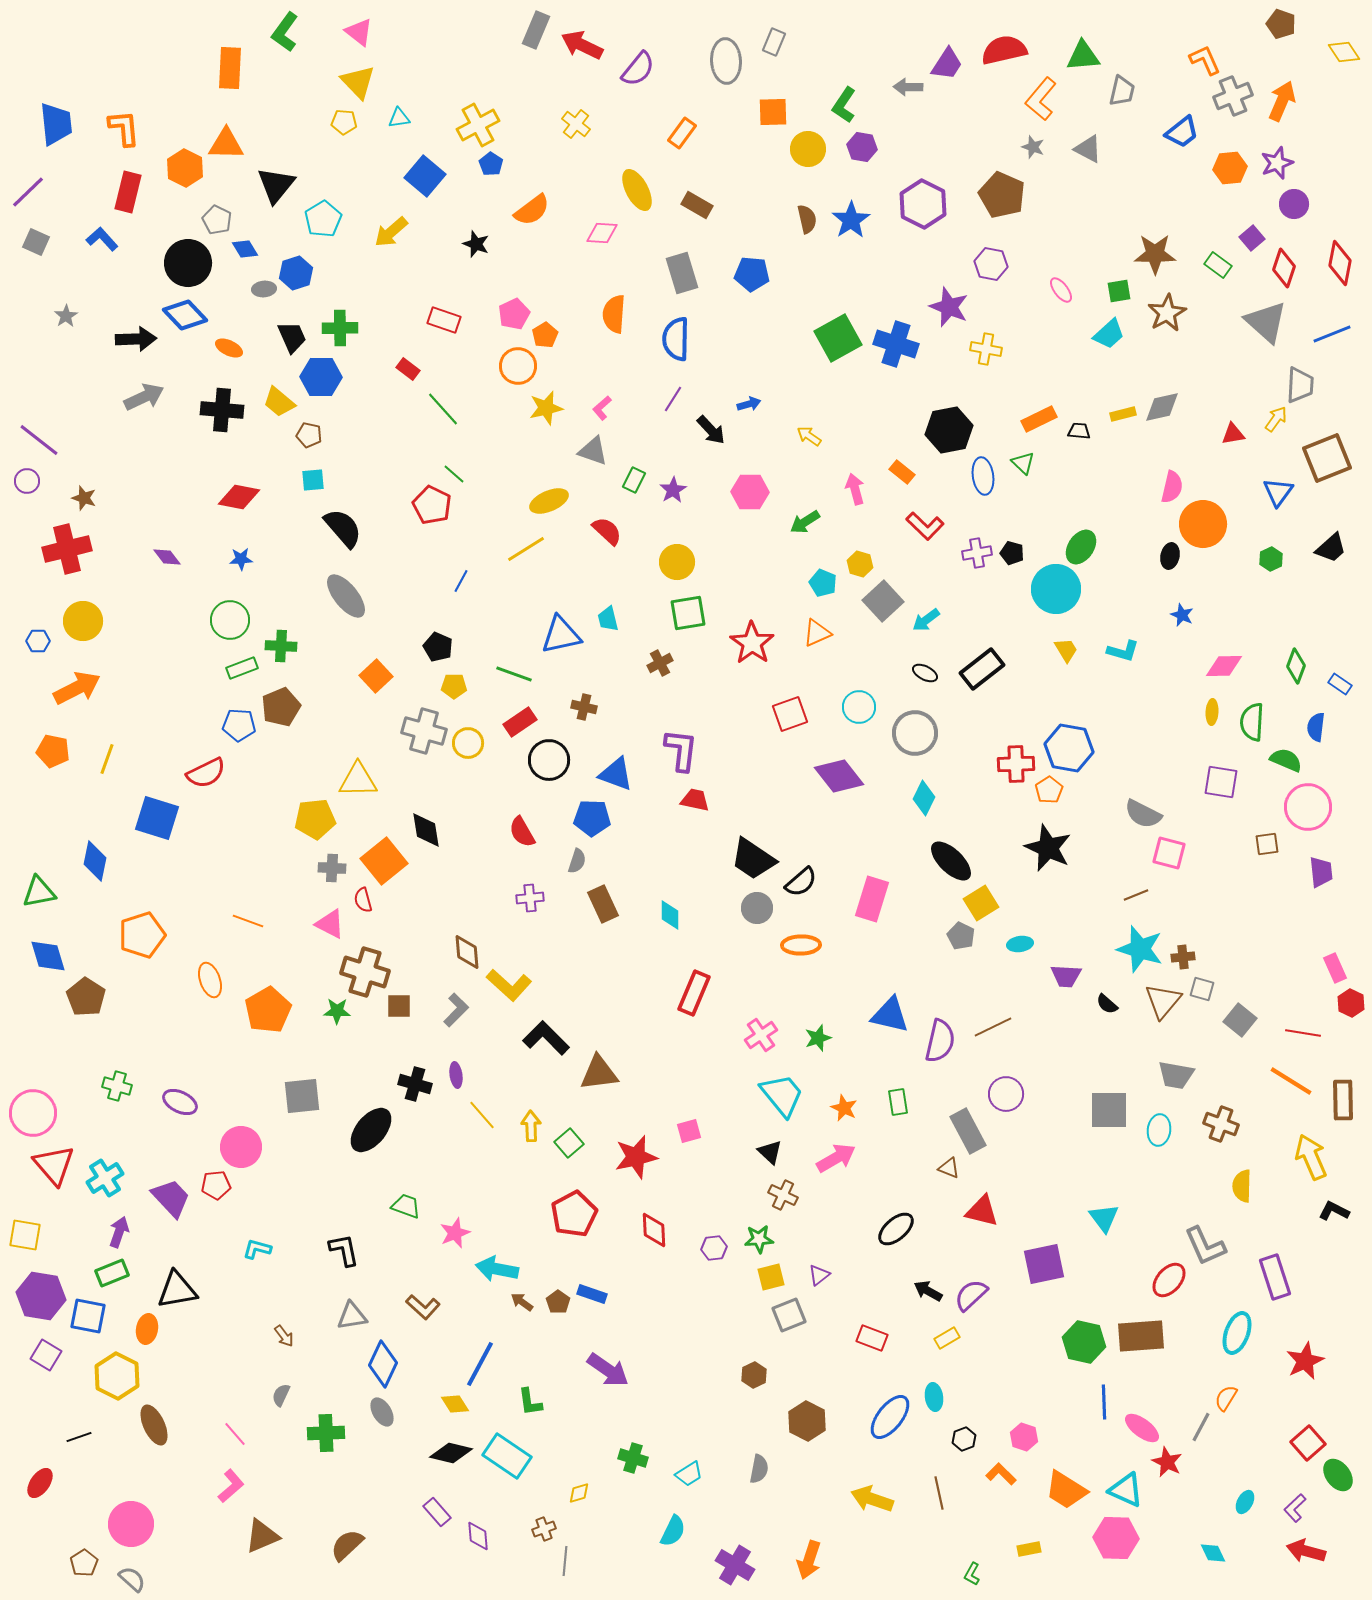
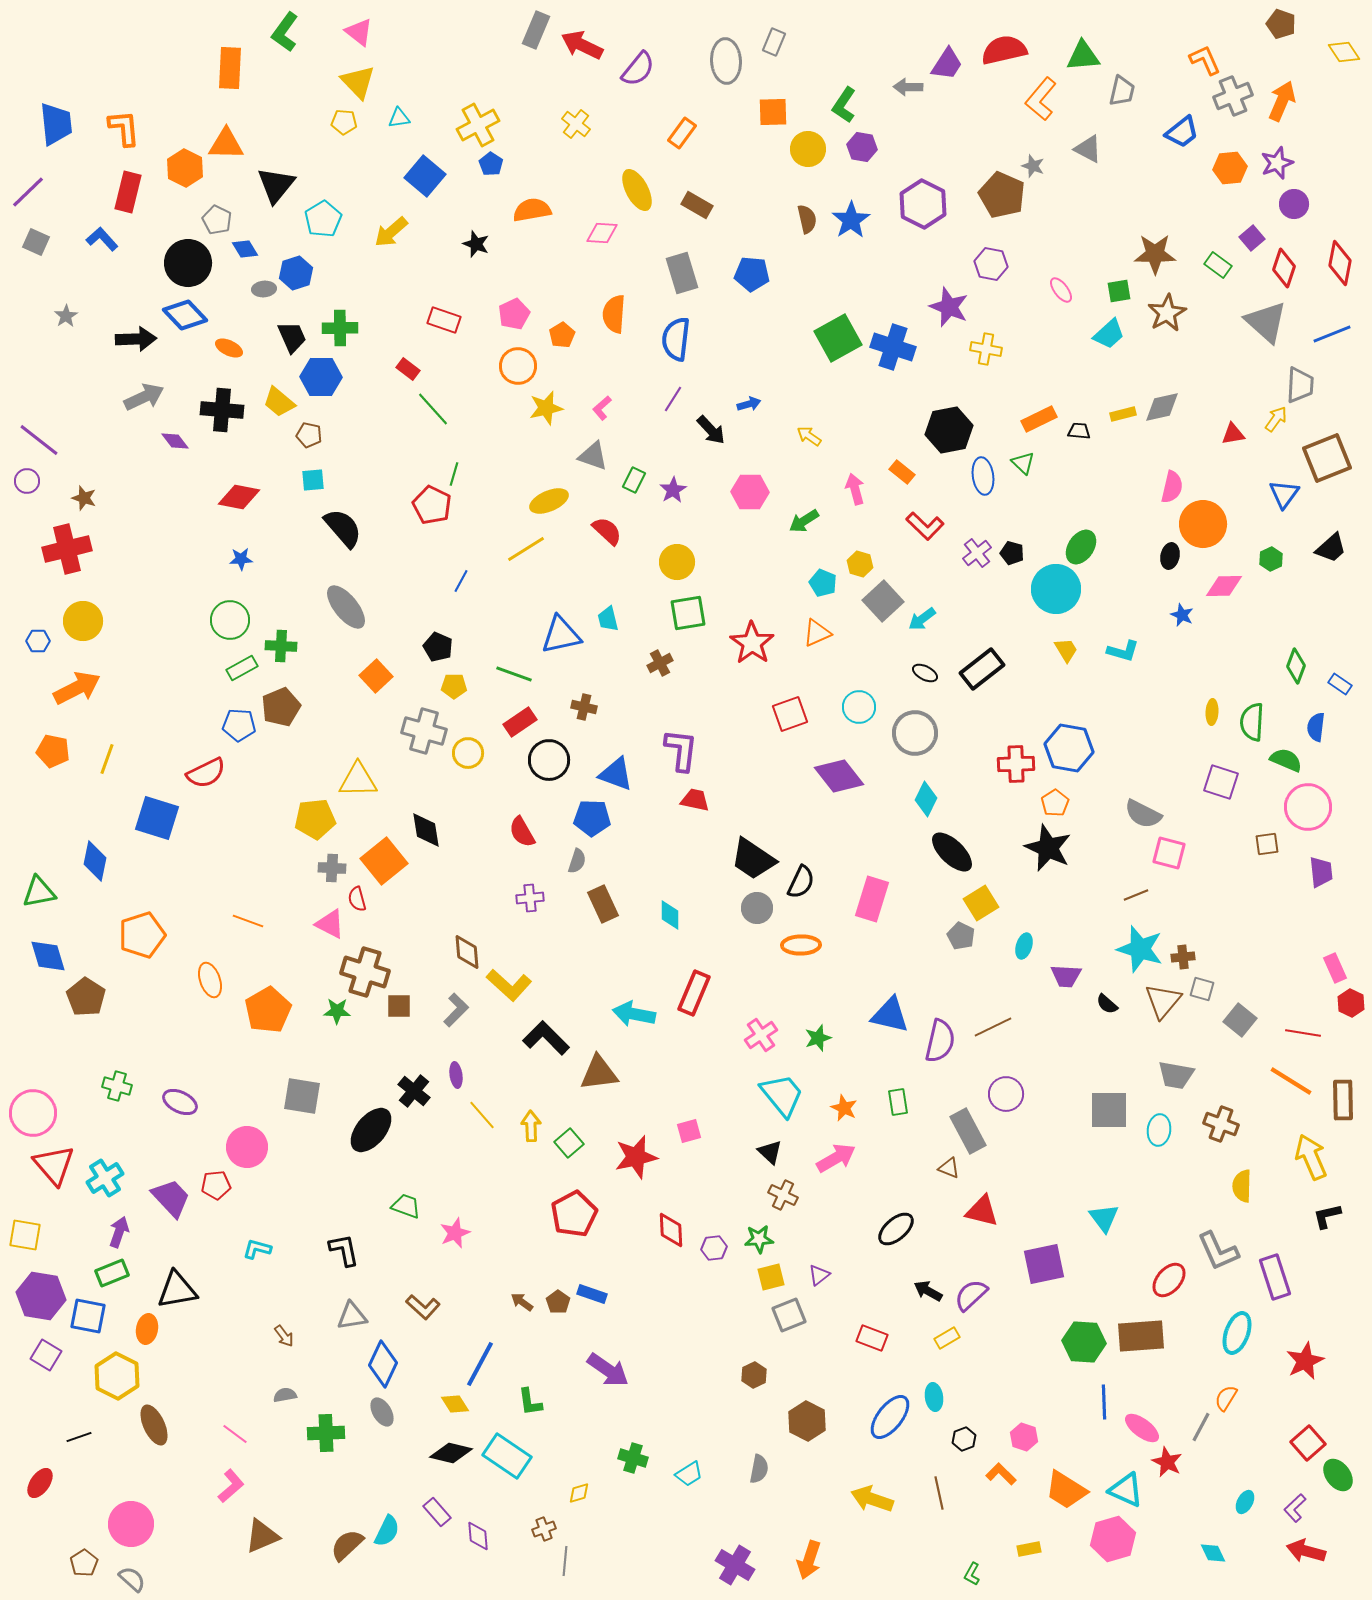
gray star at (1033, 147): moved 19 px down
orange semicircle at (532, 210): rotated 153 degrees counterclockwise
orange pentagon at (545, 335): moved 17 px right
blue semicircle at (676, 339): rotated 6 degrees clockwise
blue cross at (896, 344): moved 3 px left, 3 px down
green line at (443, 409): moved 10 px left
gray triangle at (593, 451): moved 5 px down
green line at (454, 474): rotated 65 degrees clockwise
blue triangle at (1278, 492): moved 6 px right, 2 px down
green arrow at (805, 522): moved 1 px left, 1 px up
purple cross at (977, 553): rotated 28 degrees counterclockwise
purple diamond at (167, 557): moved 8 px right, 116 px up
gray ellipse at (346, 596): moved 11 px down
cyan arrow at (926, 620): moved 4 px left, 1 px up
pink diamond at (1224, 666): moved 80 px up
green rectangle at (242, 668): rotated 8 degrees counterclockwise
yellow circle at (468, 743): moved 10 px down
purple square at (1221, 782): rotated 9 degrees clockwise
orange pentagon at (1049, 790): moved 6 px right, 13 px down
cyan diamond at (924, 798): moved 2 px right, 1 px down
black ellipse at (951, 861): moved 1 px right, 9 px up
black semicircle at (801, 882): rotated 24 degrees counterclockwise
red semicircle at (363, 900): moved 6 px left, 1 px up
cyan ellipse at (1020, 944): moved 4 px right, 2 px down; rotated 65 degrees counterclockwise
black cross at (415, 1084): moved 1 px left, 7 px down; rotated 24 degrees clockwise
gray square at (302, 1096): rotated 15 degrees clockwise
pink circle at (241, 1147): moved 6 px right
black L-shape at (1334, 1211): moved 7 px left, 5 px down; rotated 40 degrees counterclockwise
red diamond at (654, 1230): moved 17 px right
gray L-shape at (1205, 1246): moved 13 px right, 5 px down
cyan arrow at (497, 1269): moved 137 px right, 255 px up
green hexagon at (1084, 1342): rotated 9 degrees counterclockwise
gray semicircle at (281, 1395): moved 4 px right; rotated 55 degrees clockwise
pink line at (235, 1434): rotated 12 degrees counterclockwise
cyan semicircle at (673, 1531): moved 286 px left
pink hexagon at (1116, 1538): moved 3 px left, 1 px down; rotated 18 degrees counterclockwise
